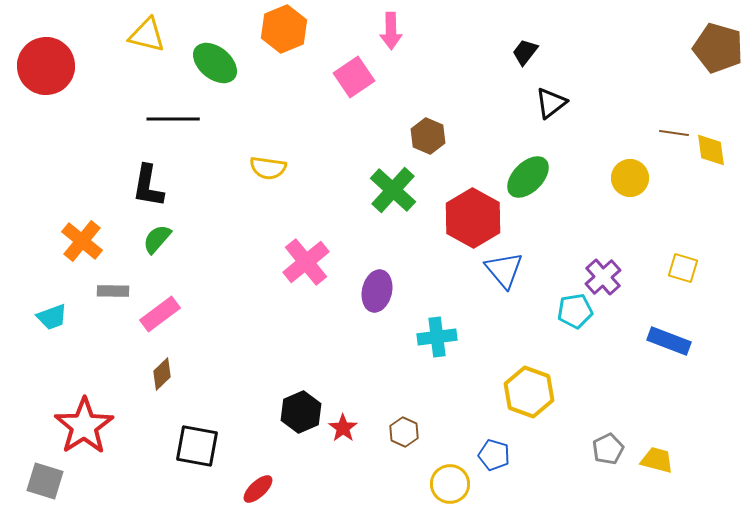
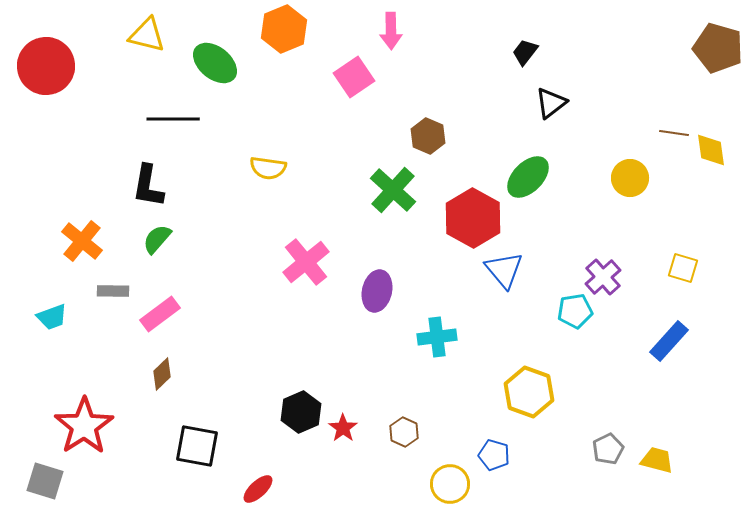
blue rectangle at (669, 341): rotated 69 degrees counterclockwise
